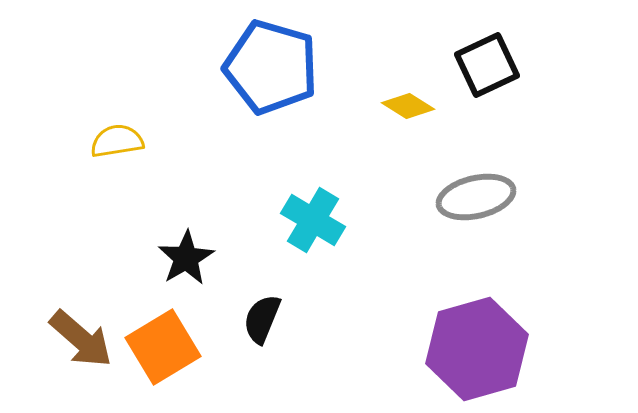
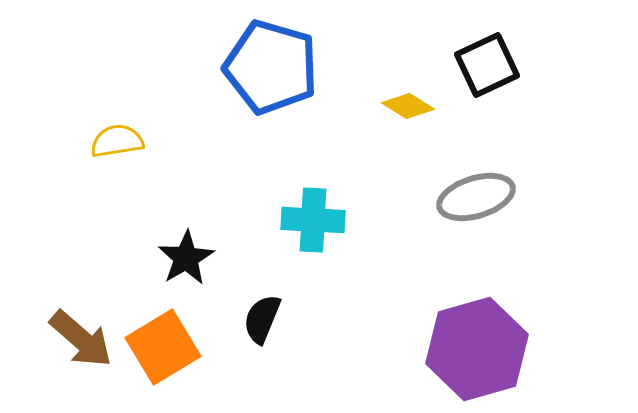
gray ellipse: rotated 4 degrees counterclockwise
cyan cross: rotated 28 degrees counterclockwise
